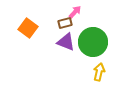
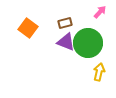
pink arrow: moved 25 px right
green circle: moved 5 px left, 1 px down
